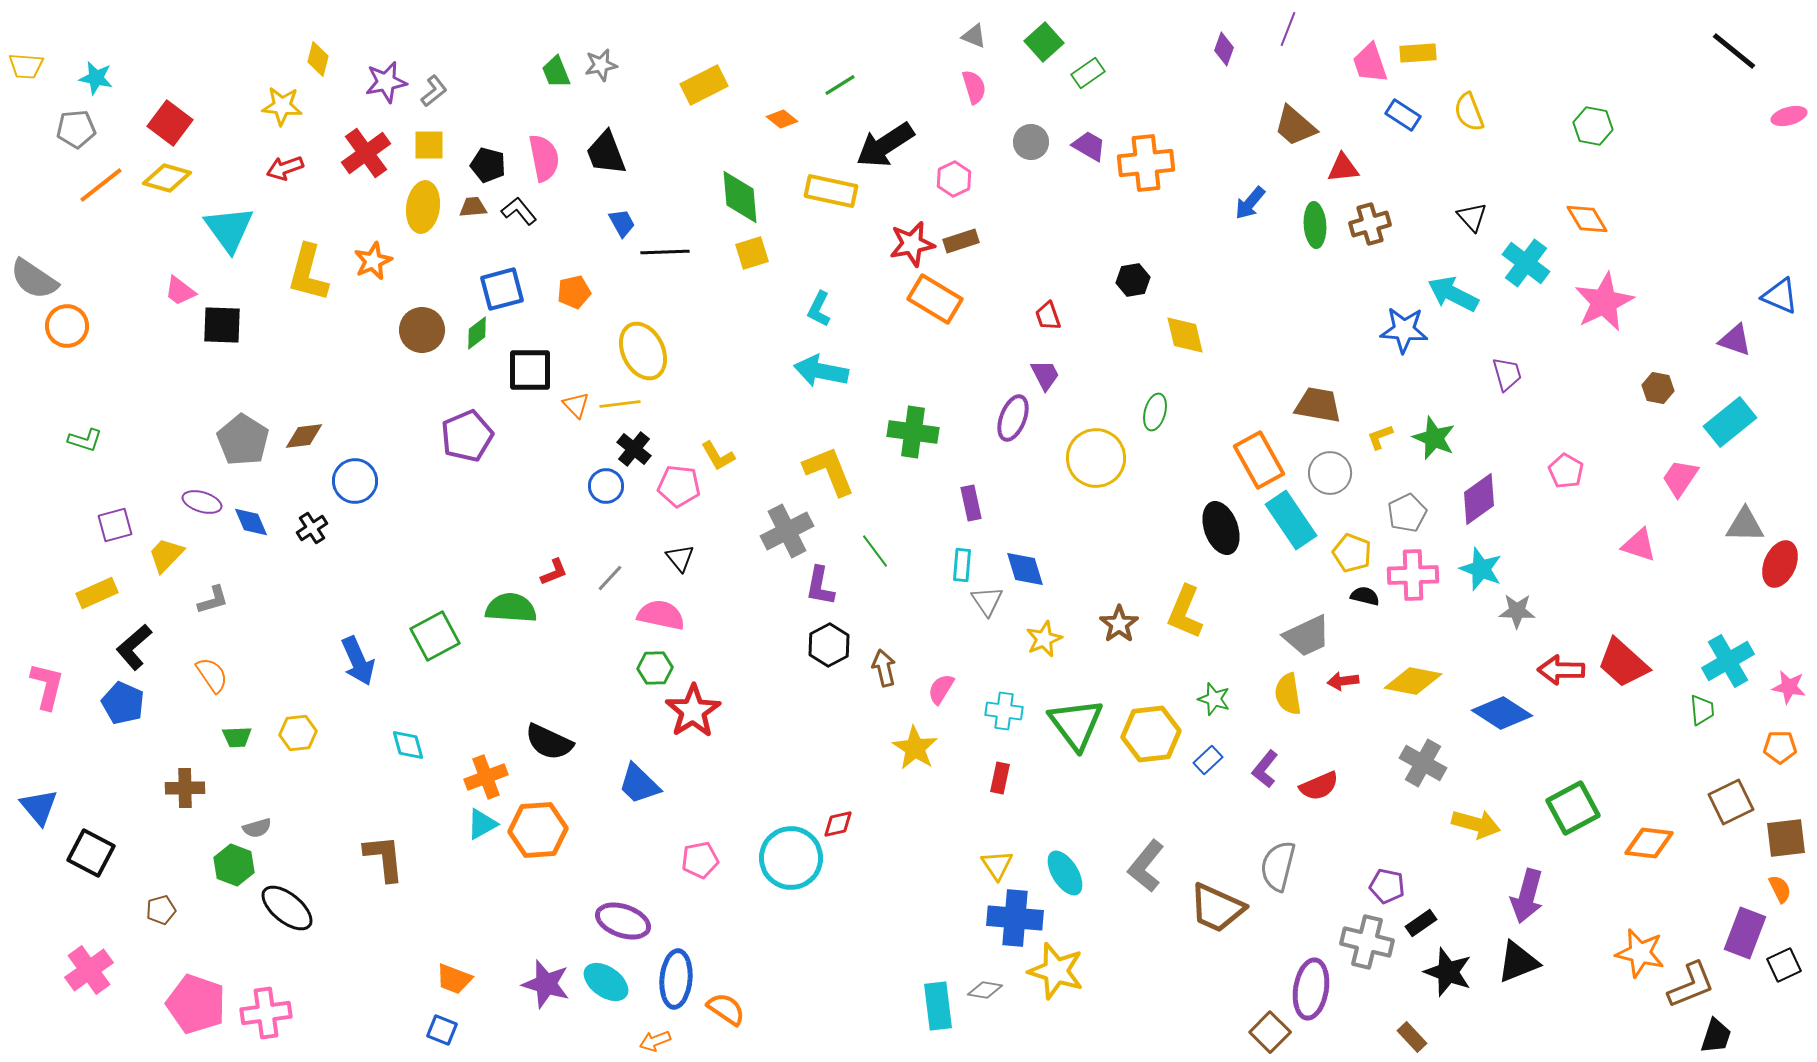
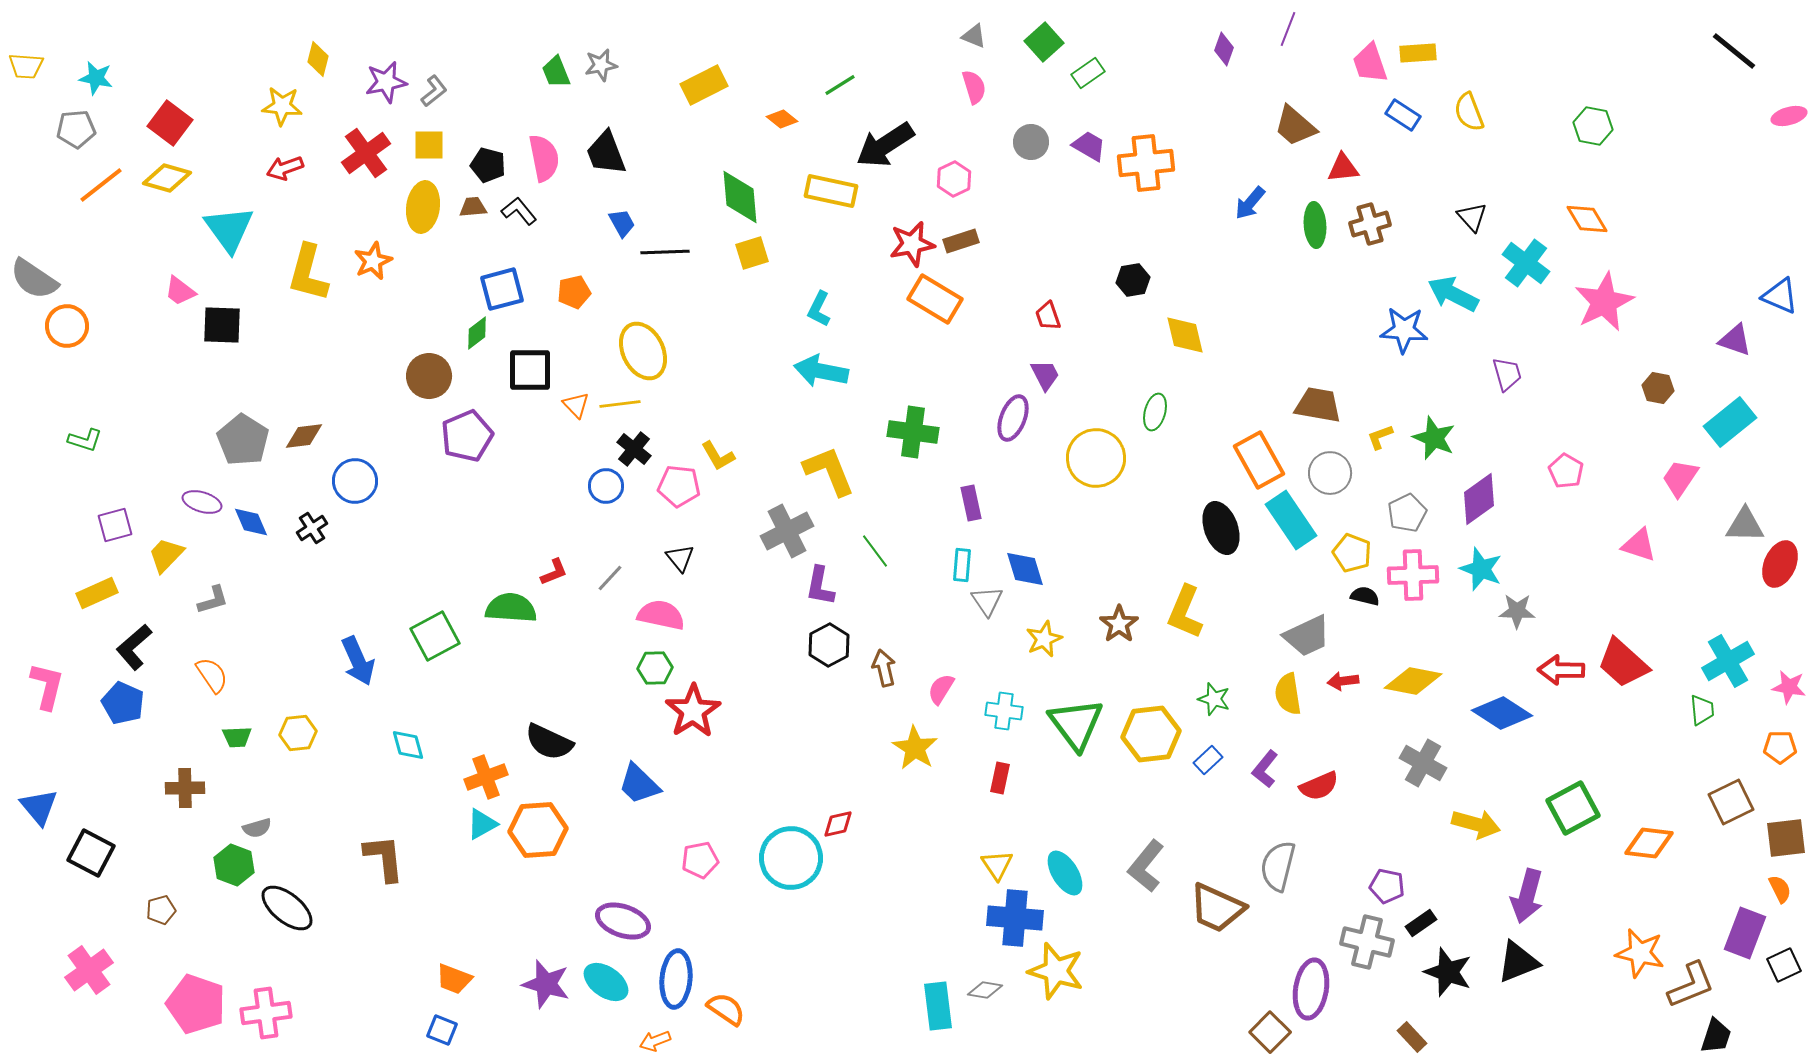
brown circle at (422, 330): moved 7 px right, 46 px down
